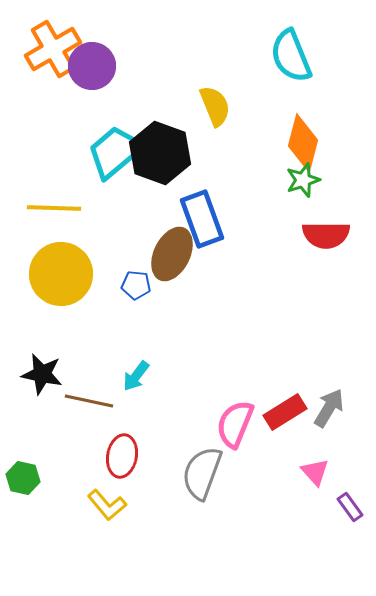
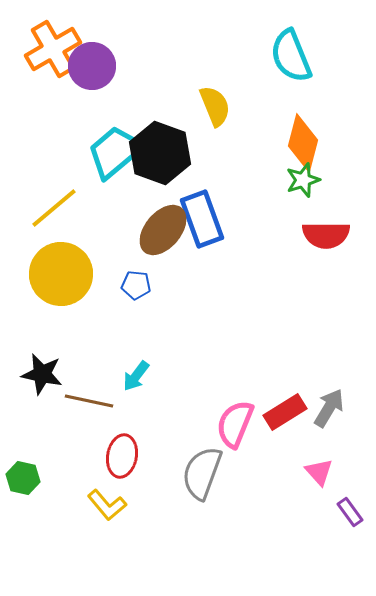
yellow line: rotated 42 degrees counterclockwise
brown ellipse: moved 9 px left, 24 px up; rotated 14 degrees clockwise
pink triangle: moved 4 px right
purple rectangle: moved 5 px down
